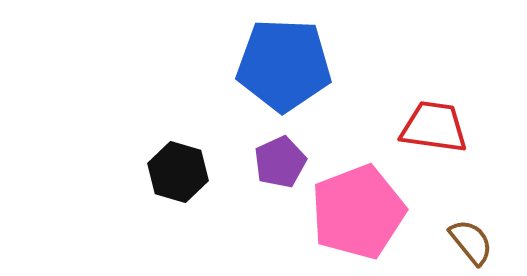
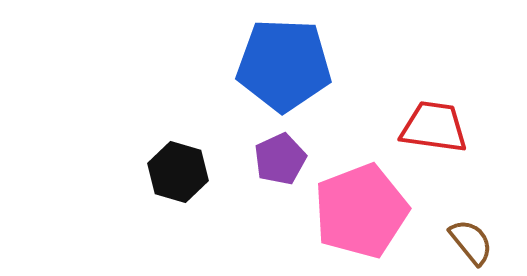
purple pentagon: moved 3 px up
pink pentagon: moved 3 px right, 1 px up
